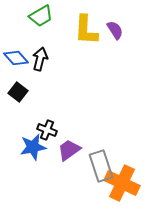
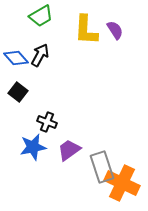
black arrow: moved 4 px up; rotated 15 degrees clockwise
black cross: moved 8 px up
gray rectangle: moved 1 px right, 1 px down
